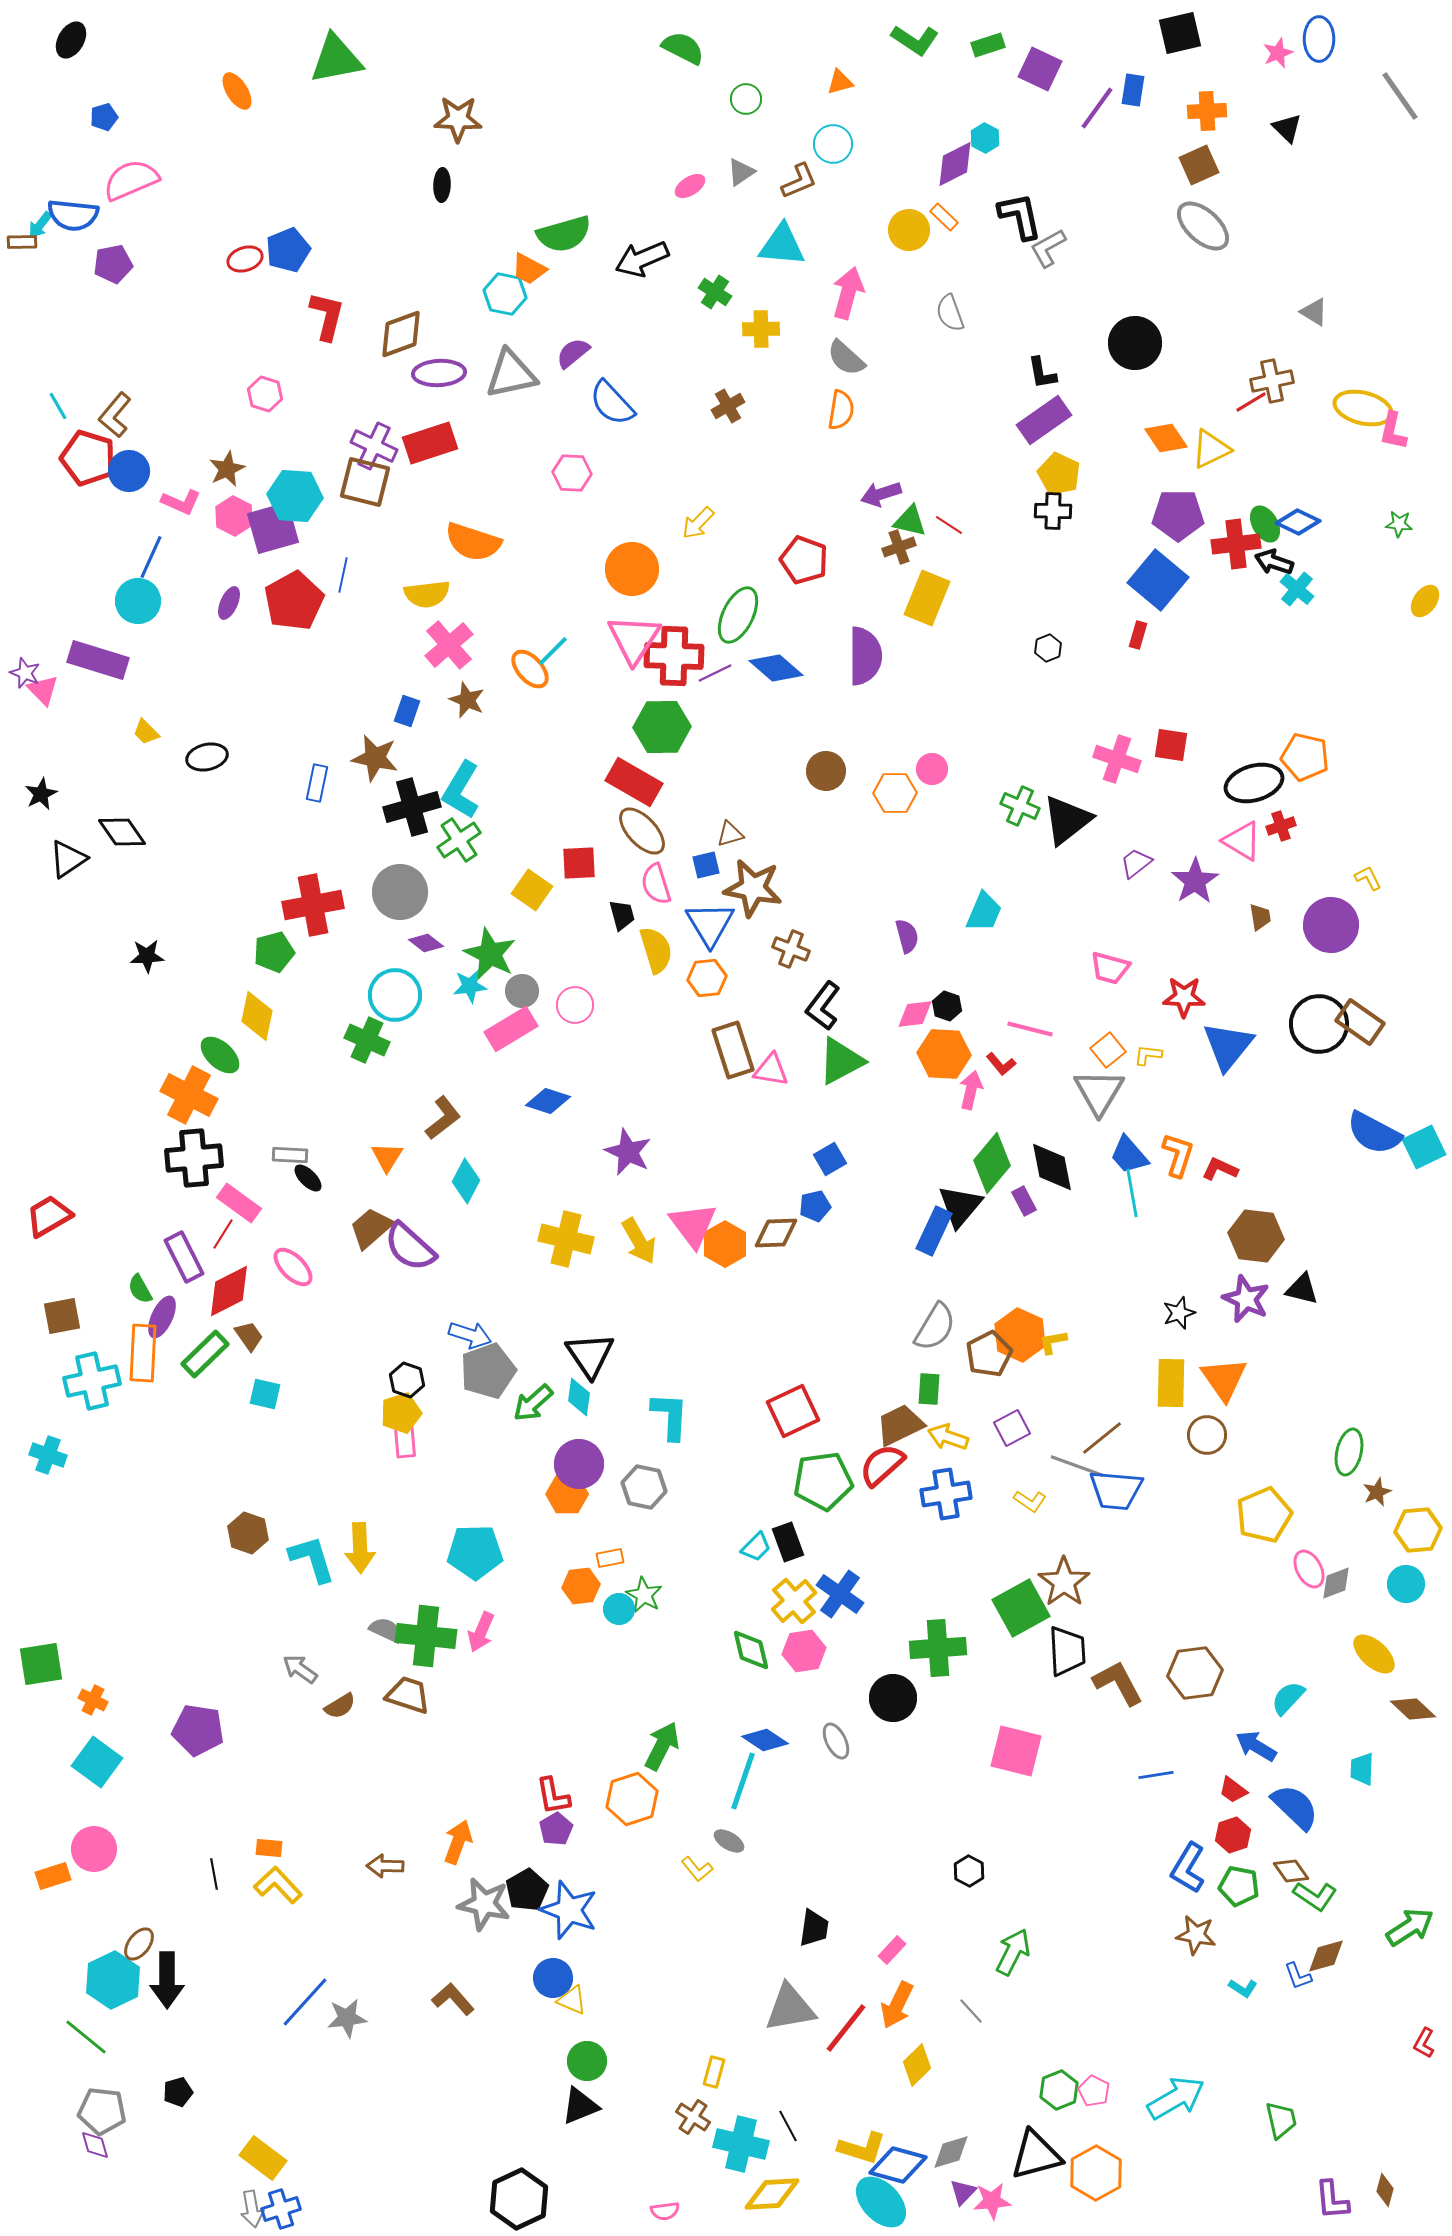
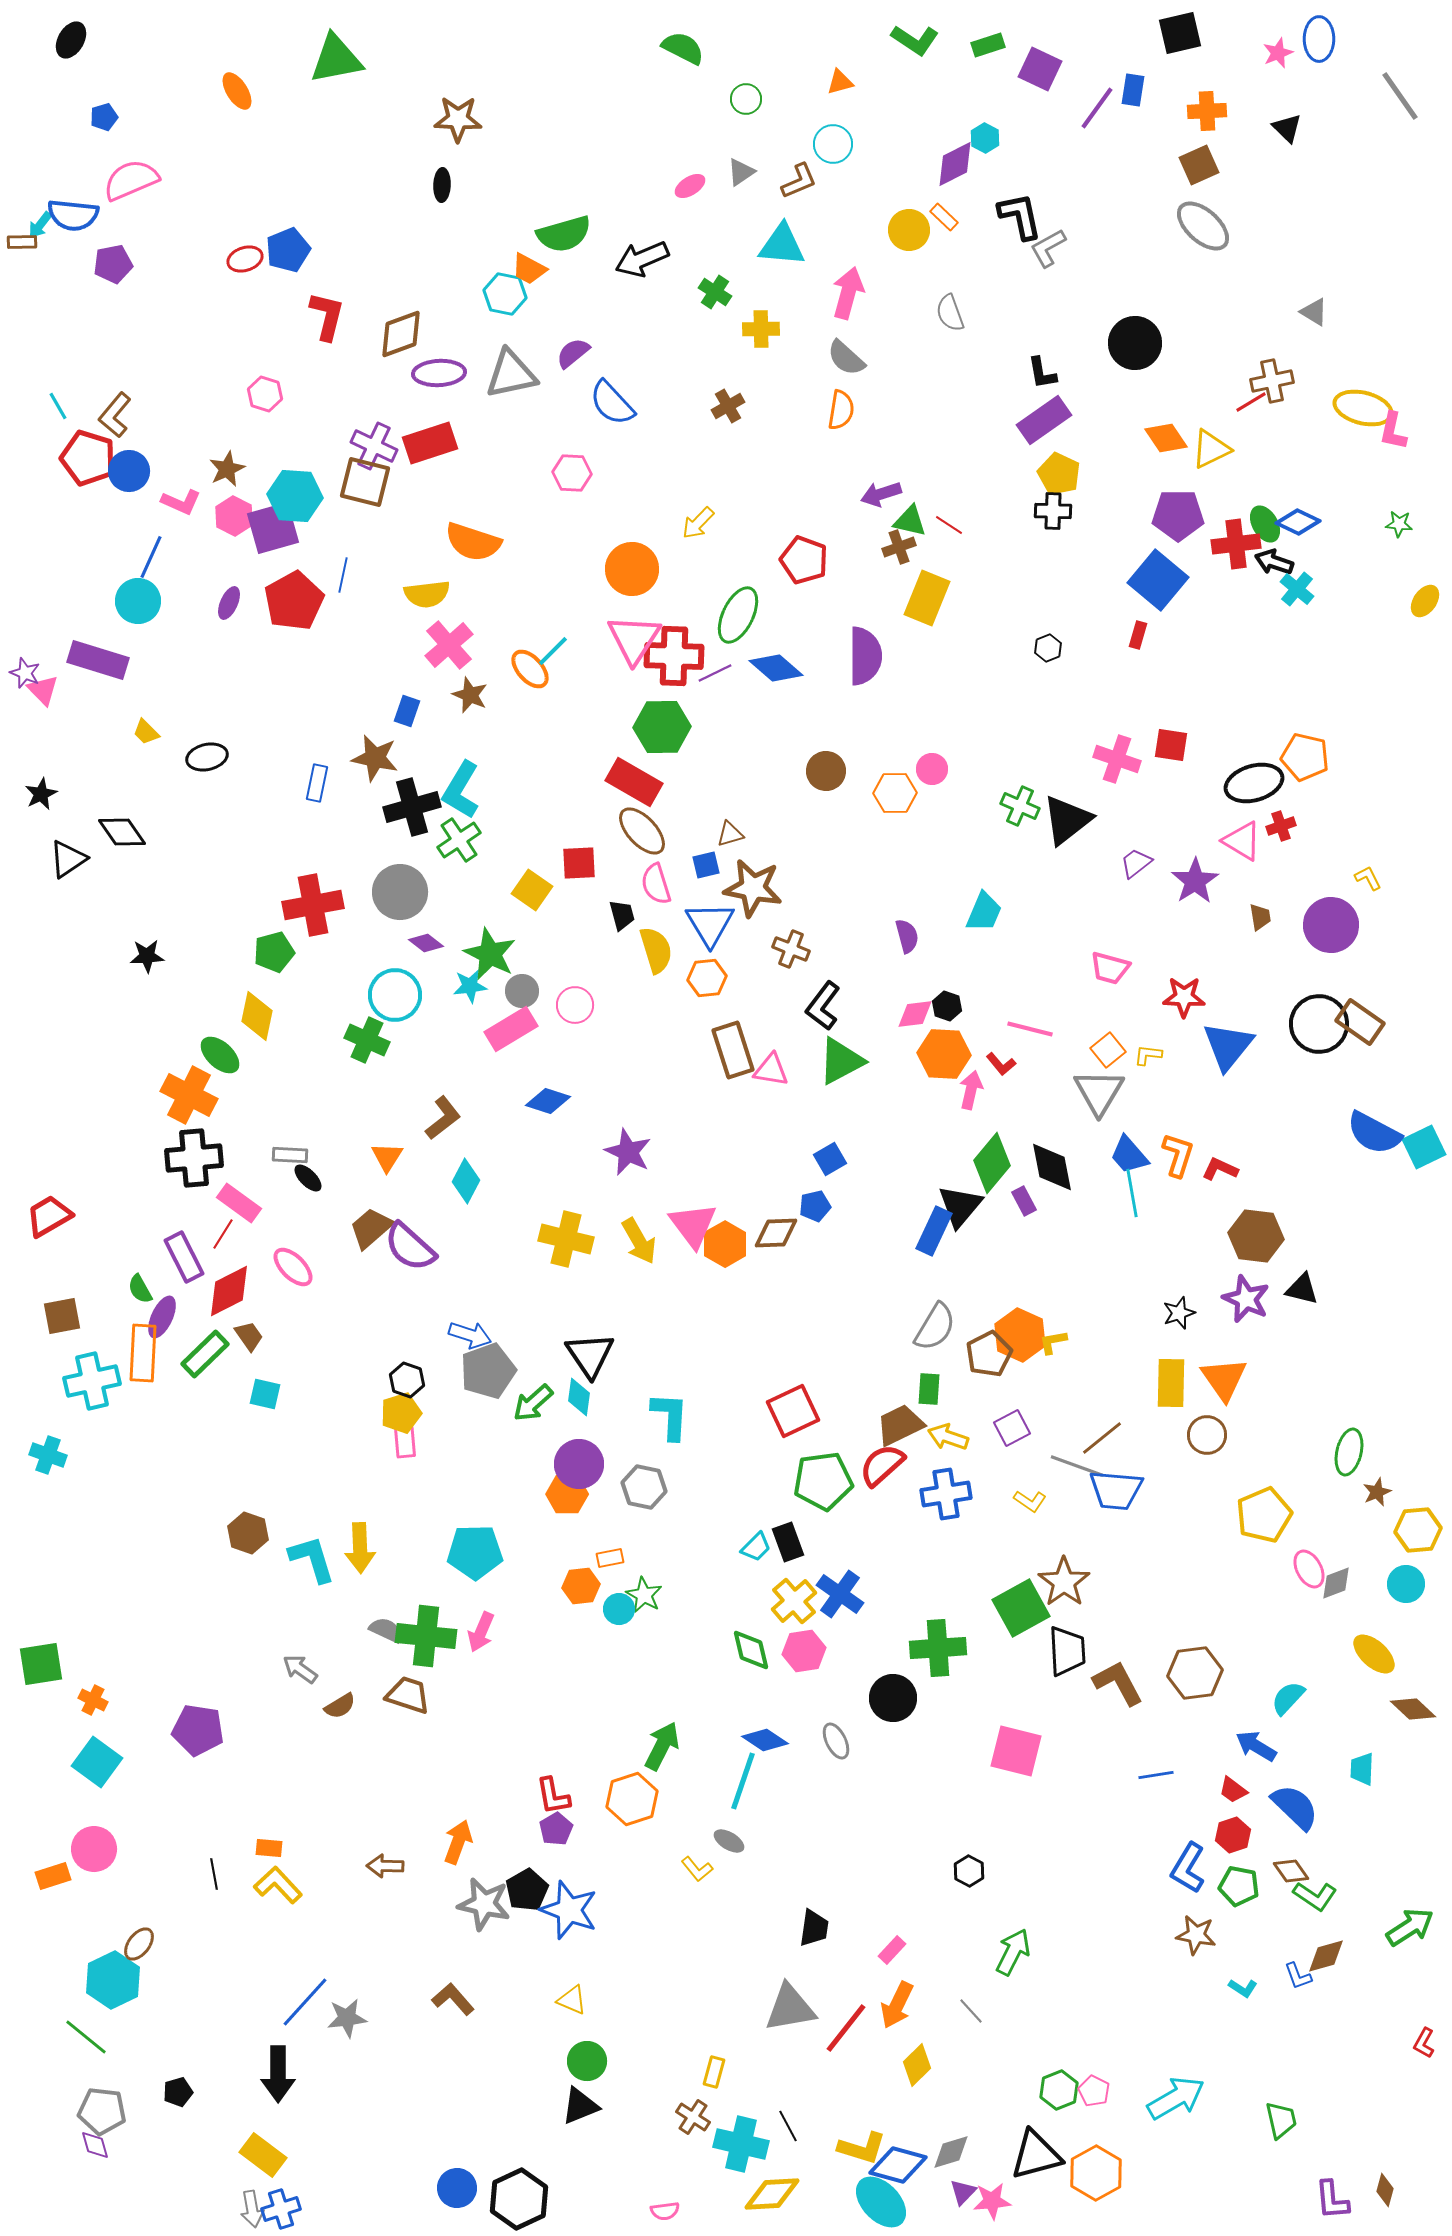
brown star at (467, 700): moved 3 px right, 5 px up
blue circle at (553, 1978): moved 96 px left, 210 px down
black arrow at (167, 1980): moved 111 px right, 94 px down
yellow rectangle at (263, 2158): moved 3 px up
